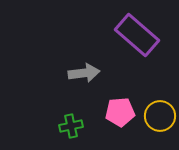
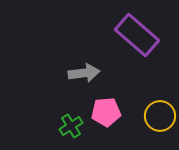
pink pentagon: moved 14 px left
green cross: rotated 20 degrees counterclockwise
